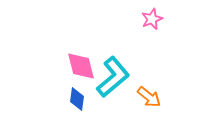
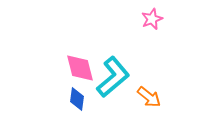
pink diamond: moved 1 px left, 2 px down
